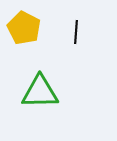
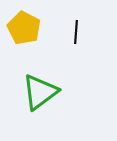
green triangle: rotated 36 degrees counterclockwise
